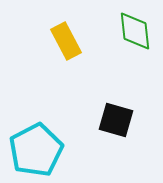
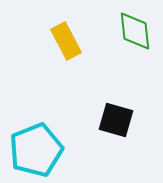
cyan pentagon: rotated 6 degrees clockwise
